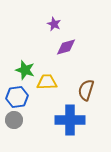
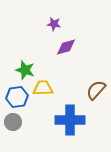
purple star: rotated 16 degrees counterclockwise
yellow trapezoid: moved 4 px left, 6 px down
brown semicircle: moved 10 px right; rotated 25 degrees clockwise
gray circle: moved 1 px left, 2 px down
